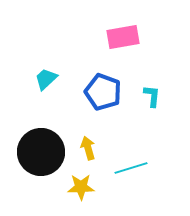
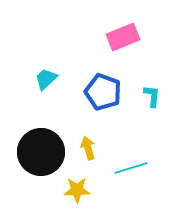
pink rectangle: rotated 12 degrees counterclockwise
yellow star: moved 4 px left, 3 px down
